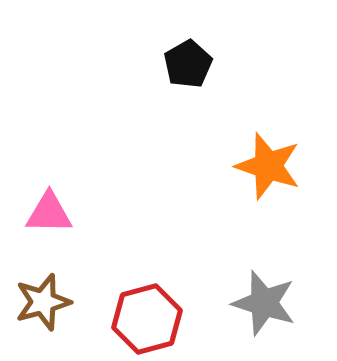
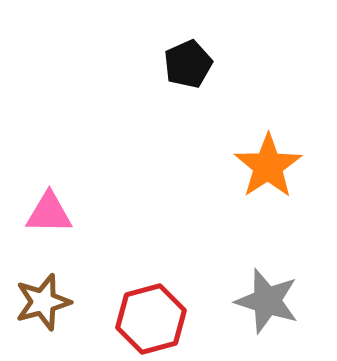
black pentagon: rotated 6 degrees clockwise
orange star: rotated 20 degrees clockwise
gray star: moved 3 px right, 2 px up
red hexagon: moved 4 px right
